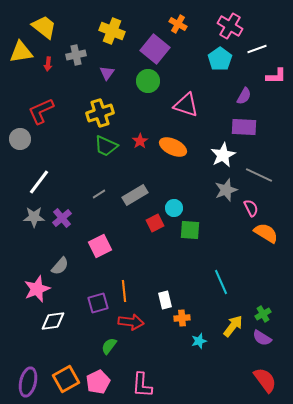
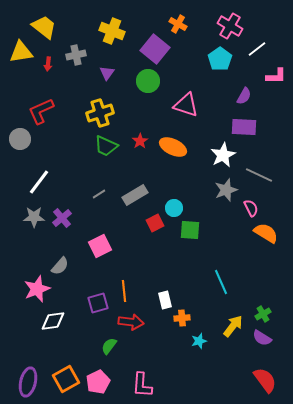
white line at (257, 49): rotated 18 degrees counterclockwise
